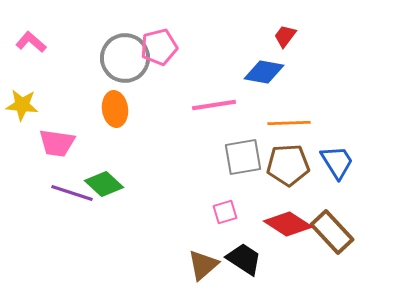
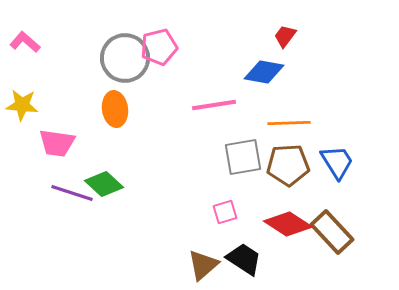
pink L-shape: moved 6 px left
